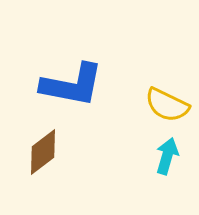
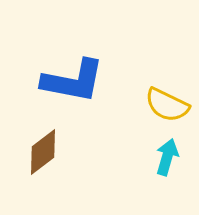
blue L-shape: moved 1 px right, 4 px up
cyan arrow: moved 1 px down
